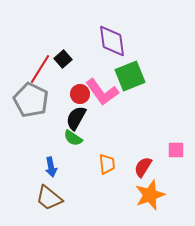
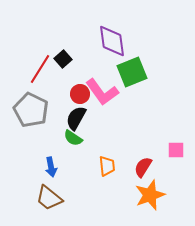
green square: moved 2 px right, 4 px up
gray pentagon: moved 10 px down
orange trapezoid: moved 2 px down
